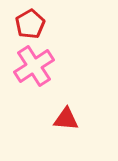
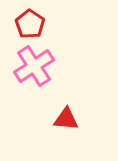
red pentagon: rotated 8 degrees counterclockwise
